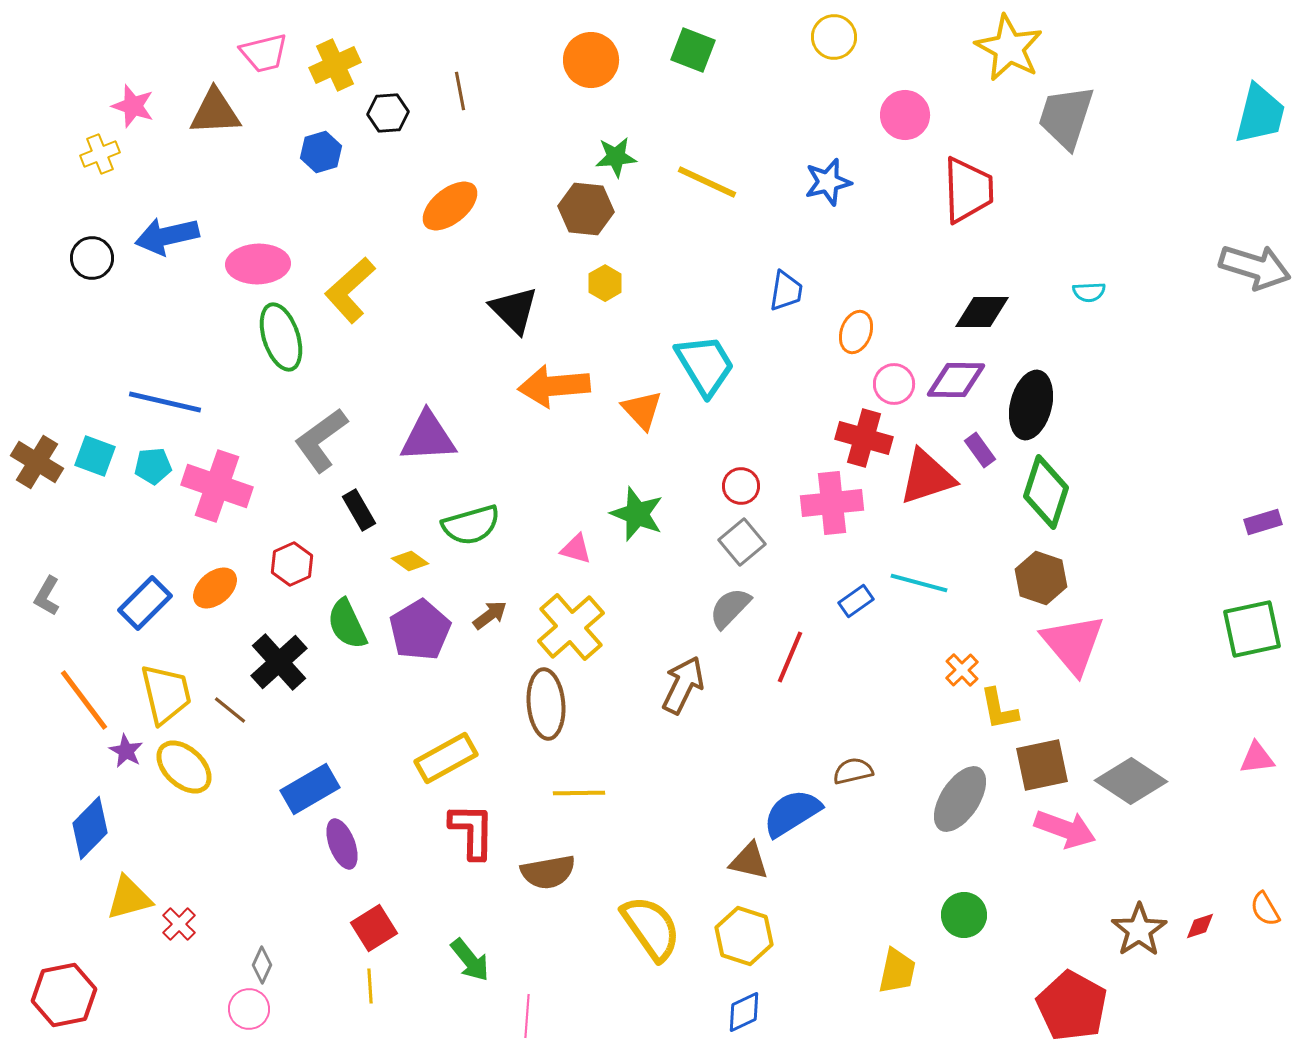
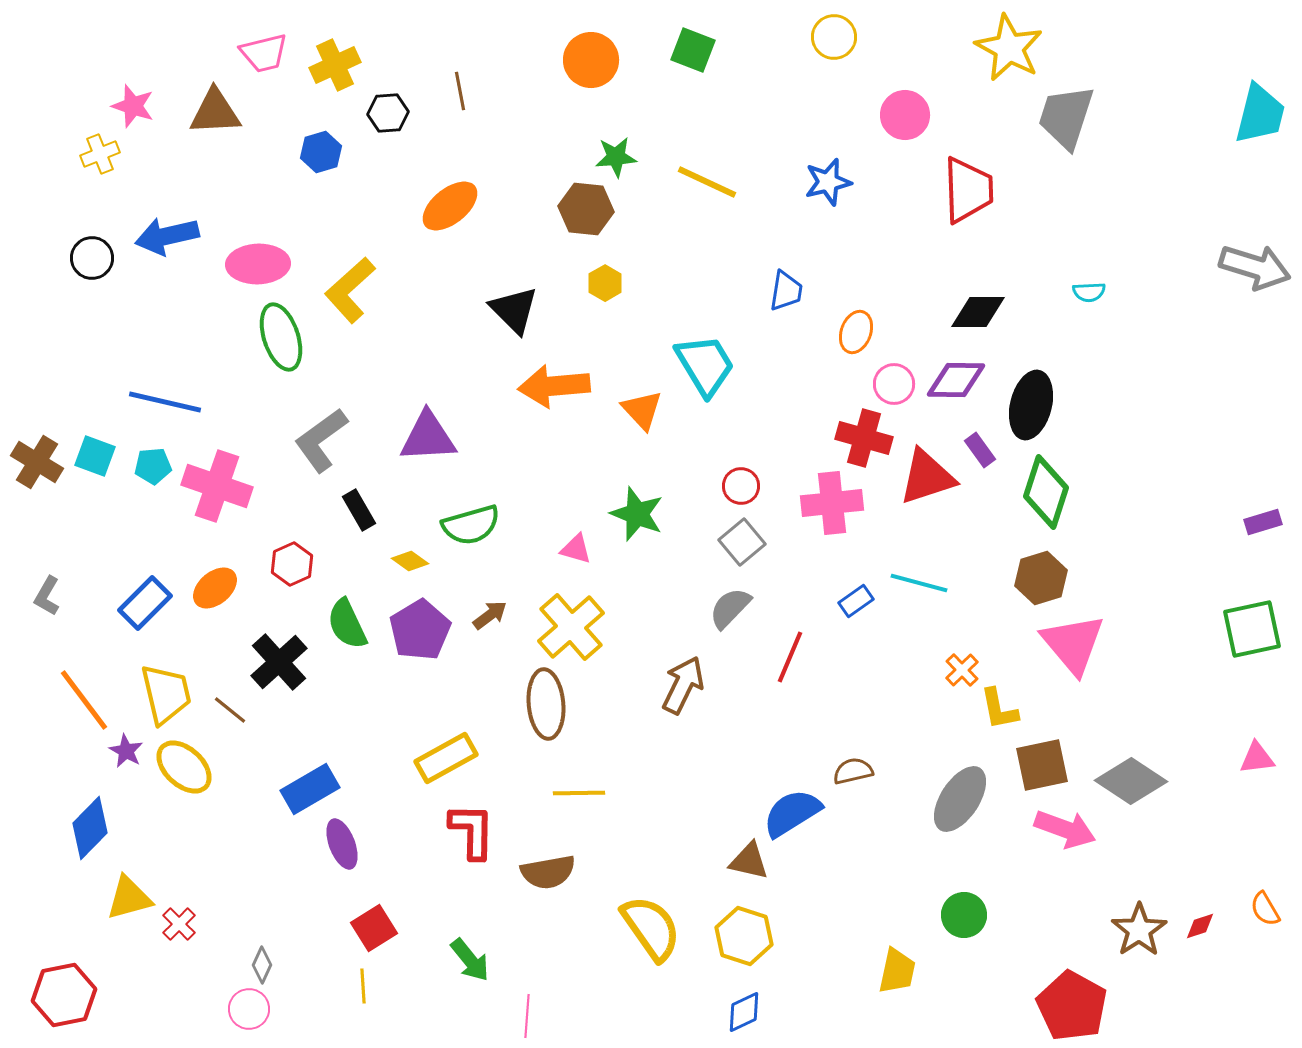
black diamond at (982, 312): moved 4 px left
brown hexagon at (1041, 578): rotated 24 degrees clockwise
yellow line at (370, 986): moved 7 px left
